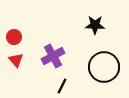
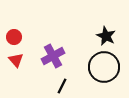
black star: moved 11 px right, 11 px down; rotated 24 degrees clockwise
